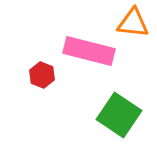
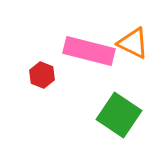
orange triangle: moved 20 px down; rotated 20 degrees clockwise
